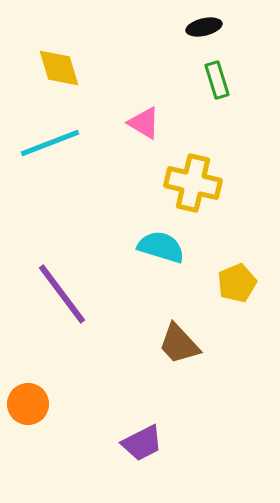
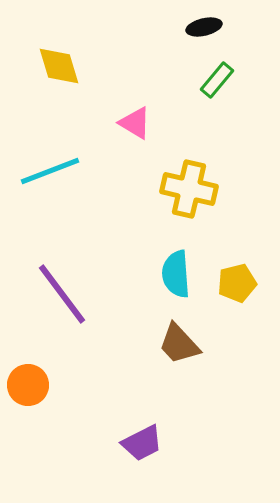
yellow diamond: moved 2 px up
green rectangle: rotated 57 degrees clockwise
pink triangle: moved 9 px left
cyan line: moved 28 px down
yellow cross: moved 4 px left, 6 px down
cyan semicircle: moved 15 px right, 27 px down; rotated 111 degrees counterclockwise
yellow pentagon: rotated 9 degrees clockwise
orange circle: moved 19 px up
